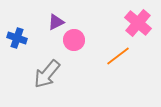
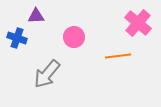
purple triangle: moved 20 px left, 6 px up; rotated 24 degrees clockwise
pink circle: moved 3 px up
orange line: rotated 30 degrees clockwise
